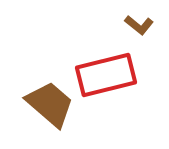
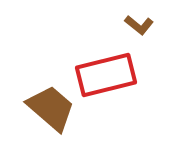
brown trapezoid: moved 1 px right, 4 px down
